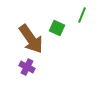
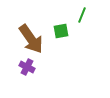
green square: moved 4 px right, 3 px down; rotated 35 degrees counterclockwise
